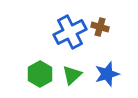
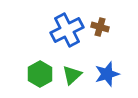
blue cross: moved 3 px left, 2 px up
